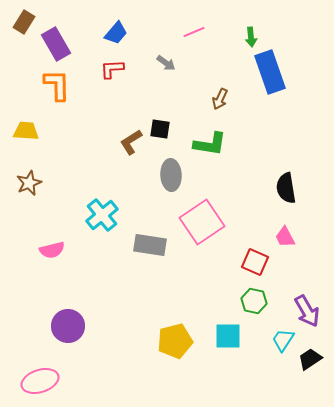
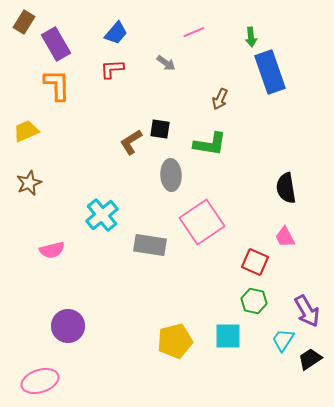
yellow trapezoid: rotated 28 degrees counterclockwise
